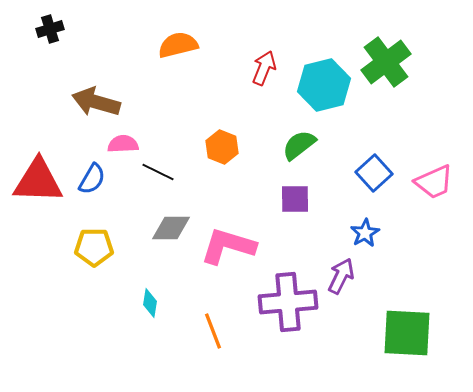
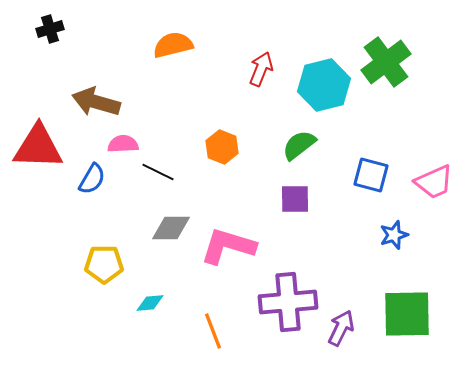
orange semicircle: moved 5 px left
red arrow: moved 3 px left, 1 px down
blue square: moved 3 px left, 2 px down; rotated 33 degrees counterclockwise
red triangle: moved 34 px up
blue star: moved 29 px right, 2 px down; rotated 12 degrees clockwise
yellow pentagon: moved 10 px right, 17 px down
purple arrow: moved 52 px down
cyan diamond: rotated 76 degrees clockwise
green square: moved 19 px up; rotated 4 degrees counterclockwise
